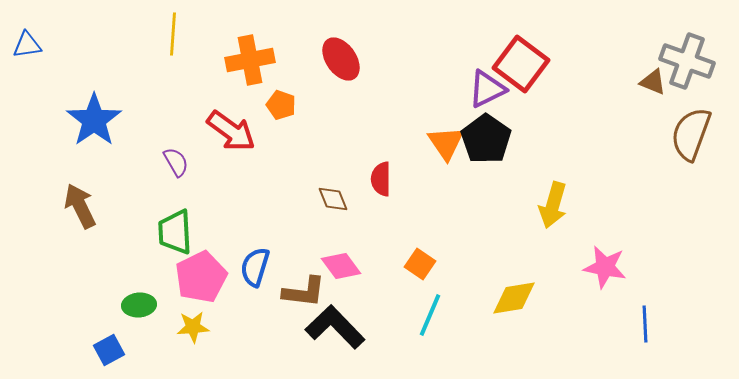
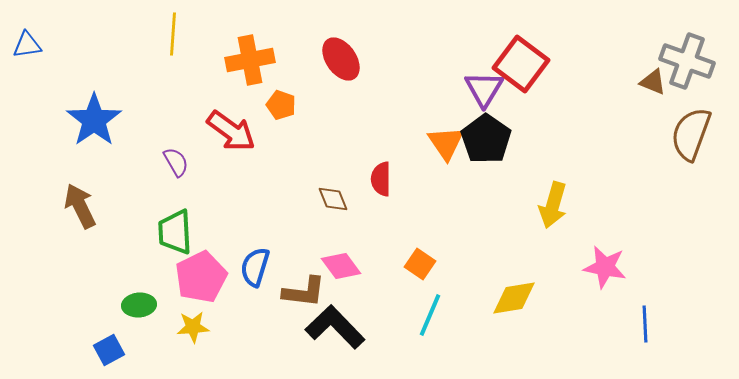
purple triangle: moved 3 px left; rotated 33 degrees counterclockwise
